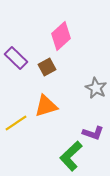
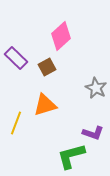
orange triangle: moved 1 px left, 1 px up
yellow line: rotated 35 degrees counterclockwise
green L-shape: rotated 28 degrees clockwise
